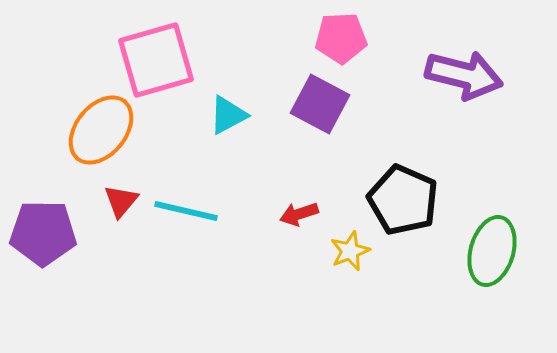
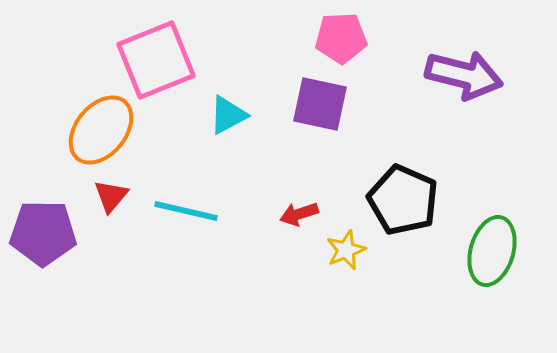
pink square: rotated 6 degrees counterclockwise
purple square: rotated 16 degrees counterclockwise
red triangle: moved 10 px left, 5 px up
yellow star: moved 4 px left, 1 px up
